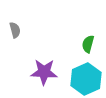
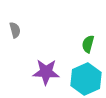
purple star: moved 2 px right
